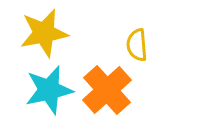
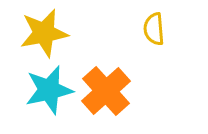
yellow semicircle: moved 17 px right, 16 px up
orange cross: moved 1 px left, 1 px down
